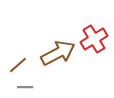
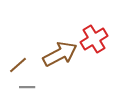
brown arrow: moved 2 px right, 1 px down
gray line: moved 2 px right
